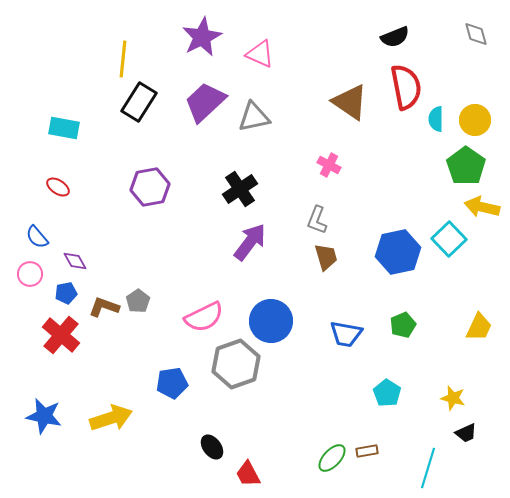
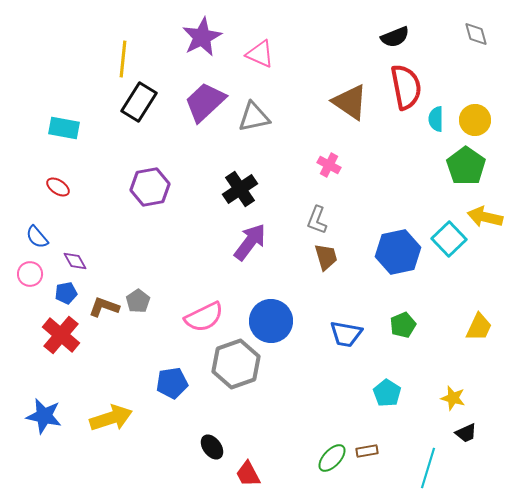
yellow arrow at (482, 207): moved 3 px right, 10 px down
